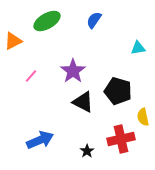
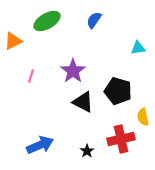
pink line: rotated 24 degrees counterclockwise
blue arrow: moved 5 px down
